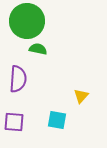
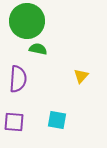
yellow triangle: moved 20 px up
